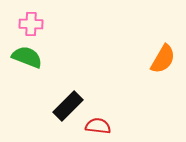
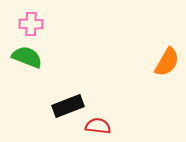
orange semicircle: moved 4 px right, 3 px down
black rectangle: rotated 24 degrees clockwise
